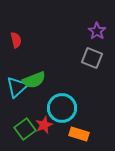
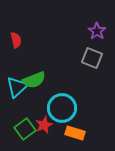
orange rectangle: moved 4 px left, 1 px up
